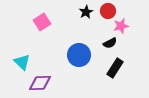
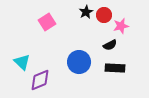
red circle: moved 4 px left, 4 px down
pink square: moved 5 px right
black semicircle: moved 2 px down
blue circle: moved 7 px down
black rectangle: rotated 60 degrees clockwise
purple diamond: moved 3 px up; rotated 20 degrees counterclockwise
